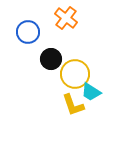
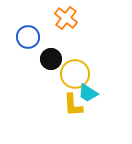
blue circle: moved 5 px down
cyan trapezoid: moved 3 px left, 1 px down
yellow L-shape: rotated 15 degrees clockwise
